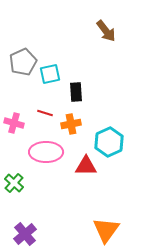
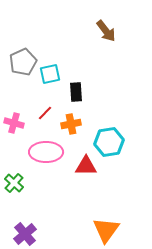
red line: rotated 63 degrees counterclockwise
cyan hexagon: rotated 16 degrees clockwise
